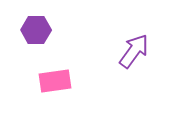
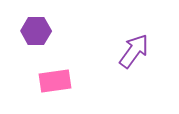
purple hexagon: moved 1 px down
